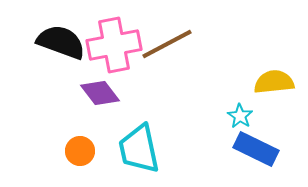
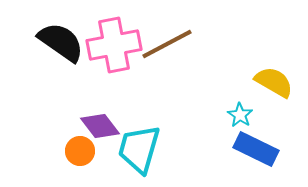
black semicircle: rotated 15 degrees clockwise
yellow semicircle: rotated 36 degrees clockwise
purple diamond: moved 33 px down
cyan star: moved 1 px up
cyan trapezoid: rotated 28 degrees clockwise
